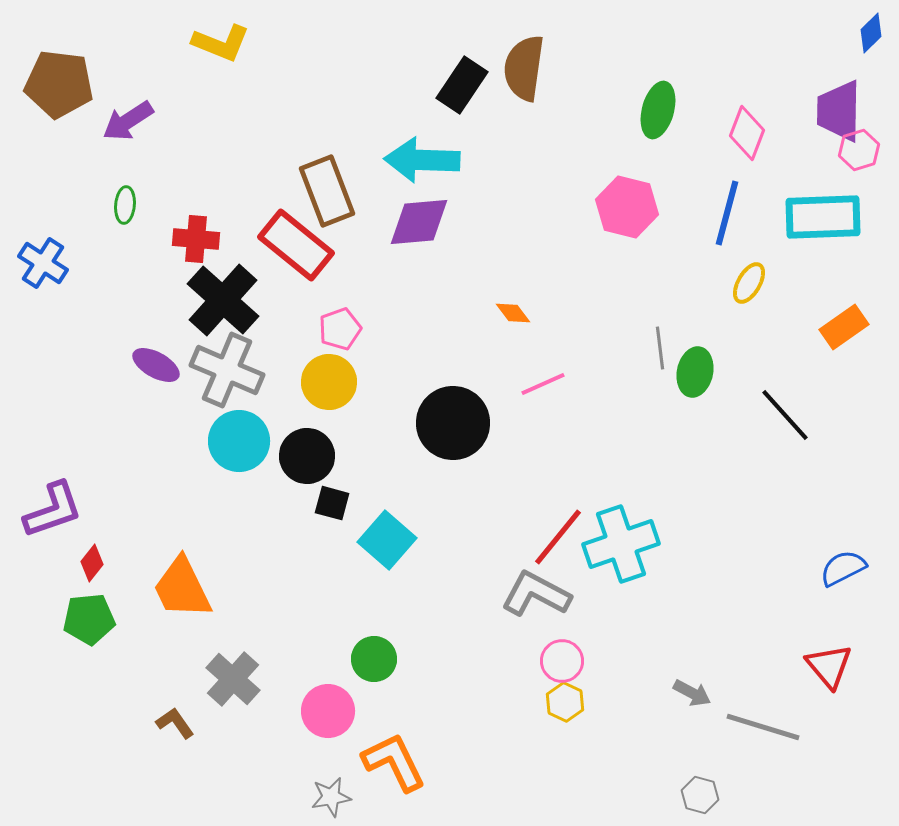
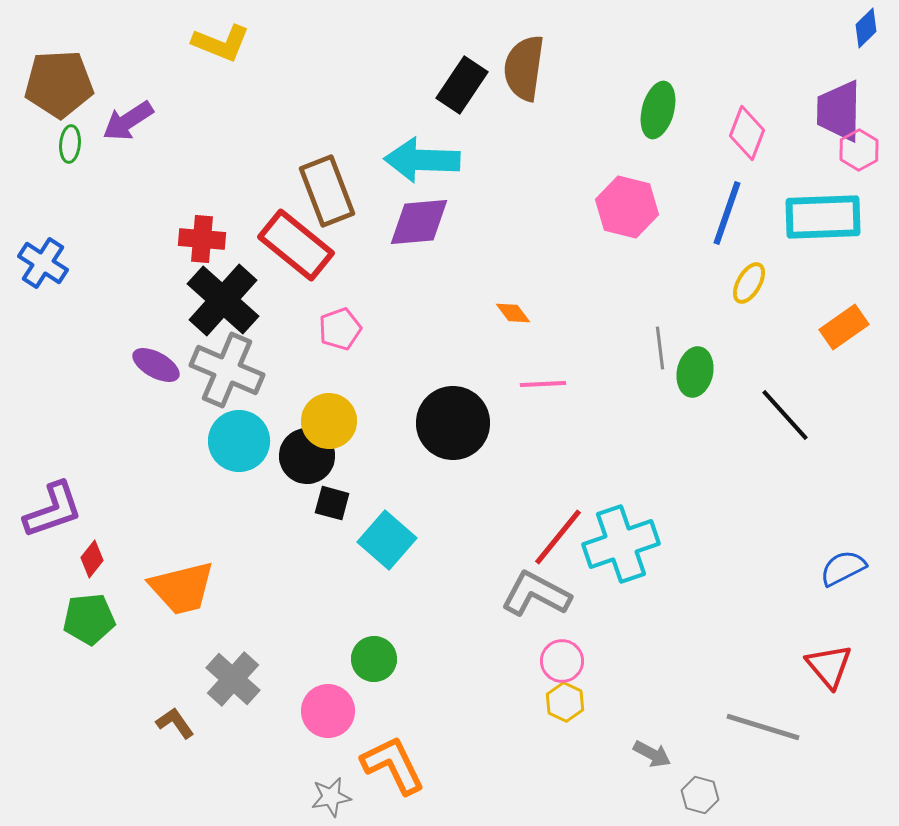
blue diamond at (871, 33): moved 5 px left, 5 px up
brown pentagon at (59, 84): rotated 10 degrees counterclockwise
pink hexagon at (859, 150): rotated 12 degrees counterclockwise
green ellipse at (125, 205): moved 55 px left, 61 px up
blue line at (727, 213): rotated 4 degrees clockwise
red cross at (196, 239): moved 6 px right
yellow circle at (329, 382): moved 39 px down
pink line at (543, 384): rotated 21 degrees clockwise
red diamond at (92, 563): moved 4 px up
orange trapezoid at (182, 588): rotated 78 degrees counterclockwise
gray arrow at (692, 693): moved 40 px left, 61 px down
orange L-shape at (394, 762): moved 1 px left, 3 px down
